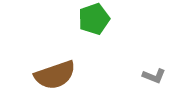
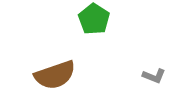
green pentagon: rotated 20 degrees counterclockwise
